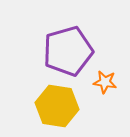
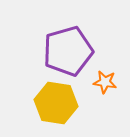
yellow hexagon: moved 1 px left, 3 px up
